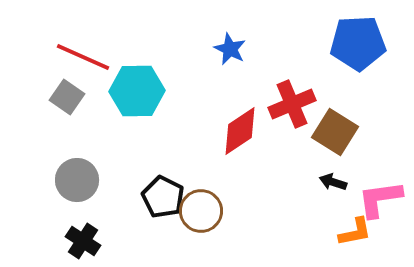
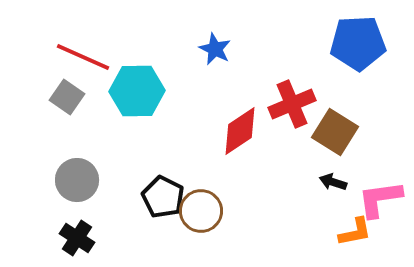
blue star: moved 15 px left
black cross: moved 6 px left, 3 px up
